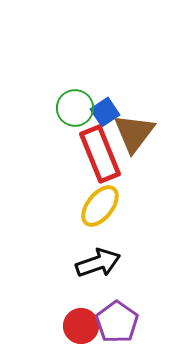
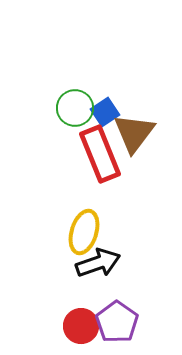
yellow ellipse: moved 16 px left, 26 px down; rotated 21 degrees counterclockwise
